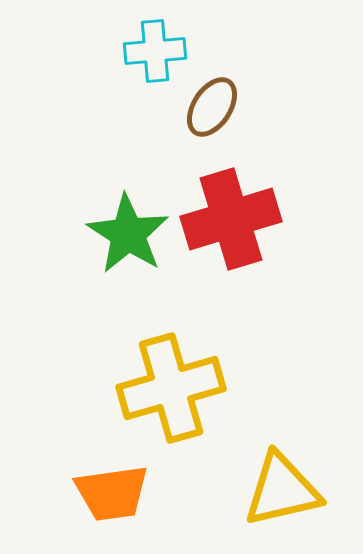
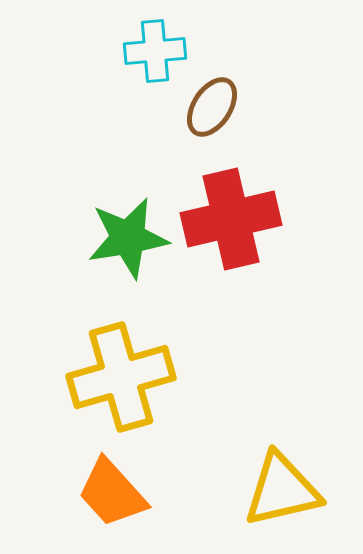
red cross: rotated 4 degrees clockwise
green star: moved 4 px down; rotated 30 degrees clockwise
yellow cross: moved 50 px left, 11 px up
orange trapezoid: rotated 56 degrees clockwise
